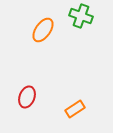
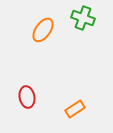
green cross: moved 2 px right, 2 px down
red ellipse: rotated 30 degrees counterclockwise
